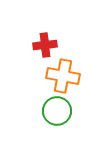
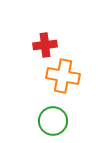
green circle: moved 4 px left, 10 px down
